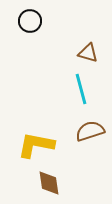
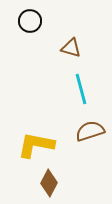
brown triangle: moved 17 px left, 5 px up
brown diamond: rotated 36 degrees clockwise
